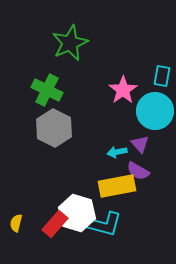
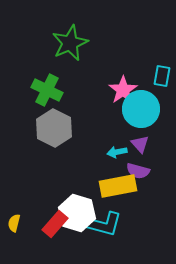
cyan circle: moved 14 px left, 2 px up
purple semicircle: rotated 15 degrees counterclockwise
yellow rectangle: moved 1 px right
yellow semicircle: moved 2 px left
